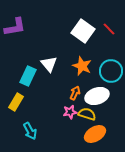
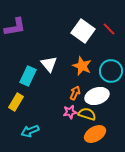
cyan arrow: rotated 96 degrees clockwise
